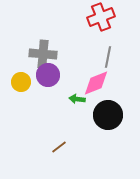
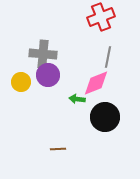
black circle: moved 3 px left, 2 px down
brown line: moved 1 px left, 2 px down; rotated 35 degrees clockwise
